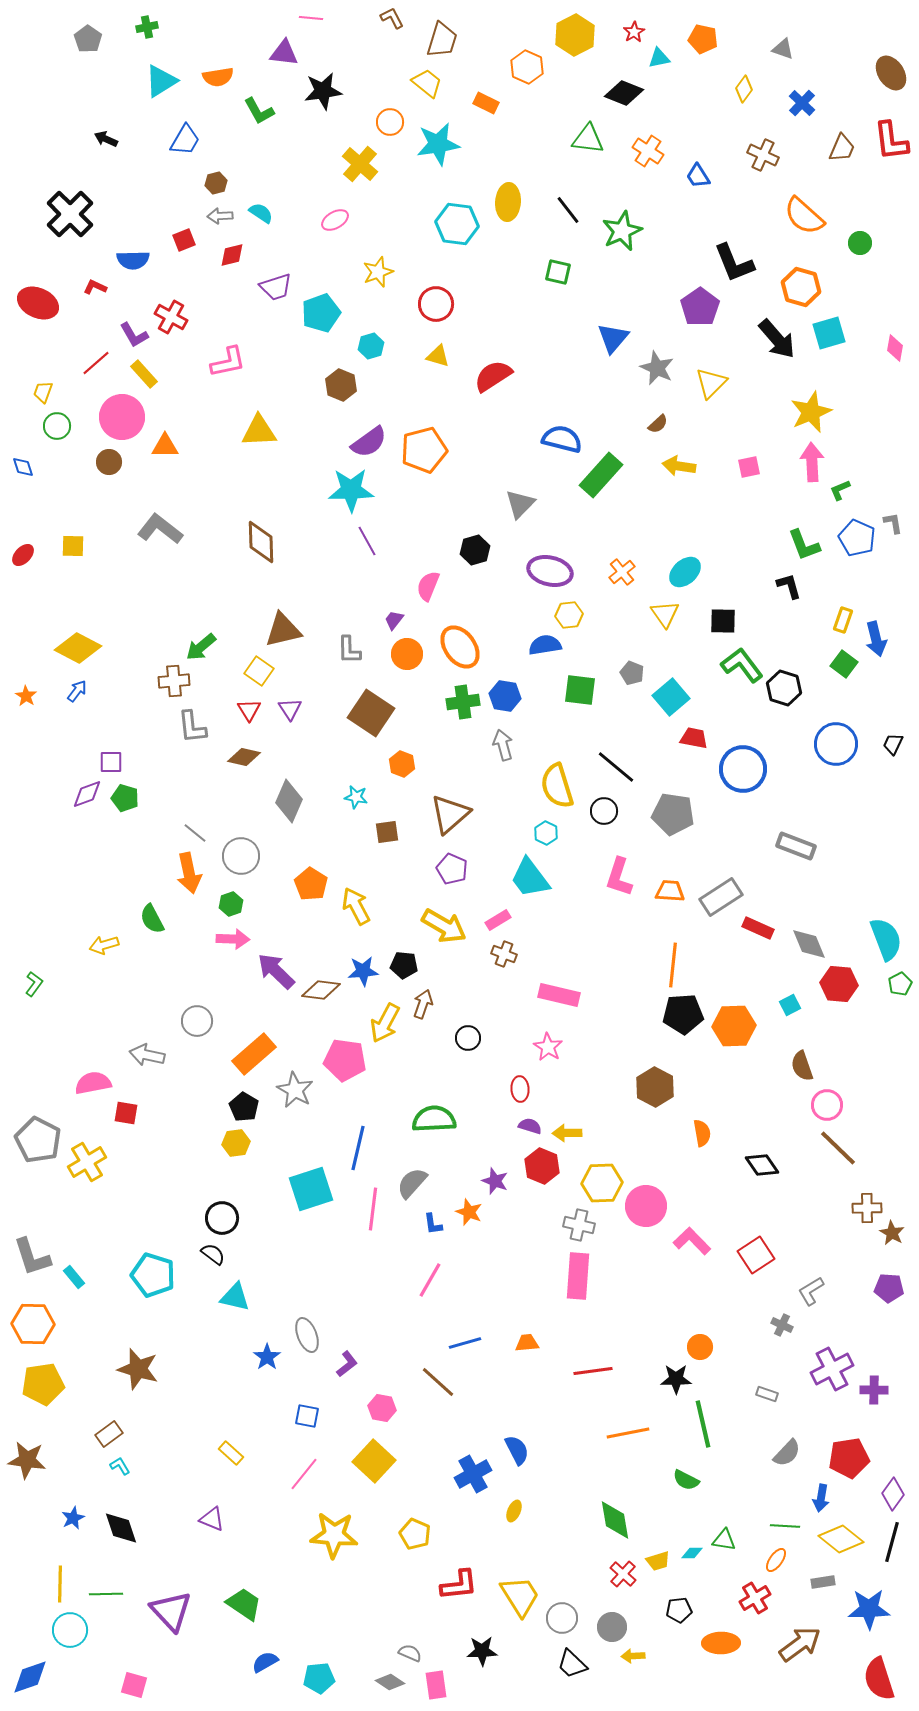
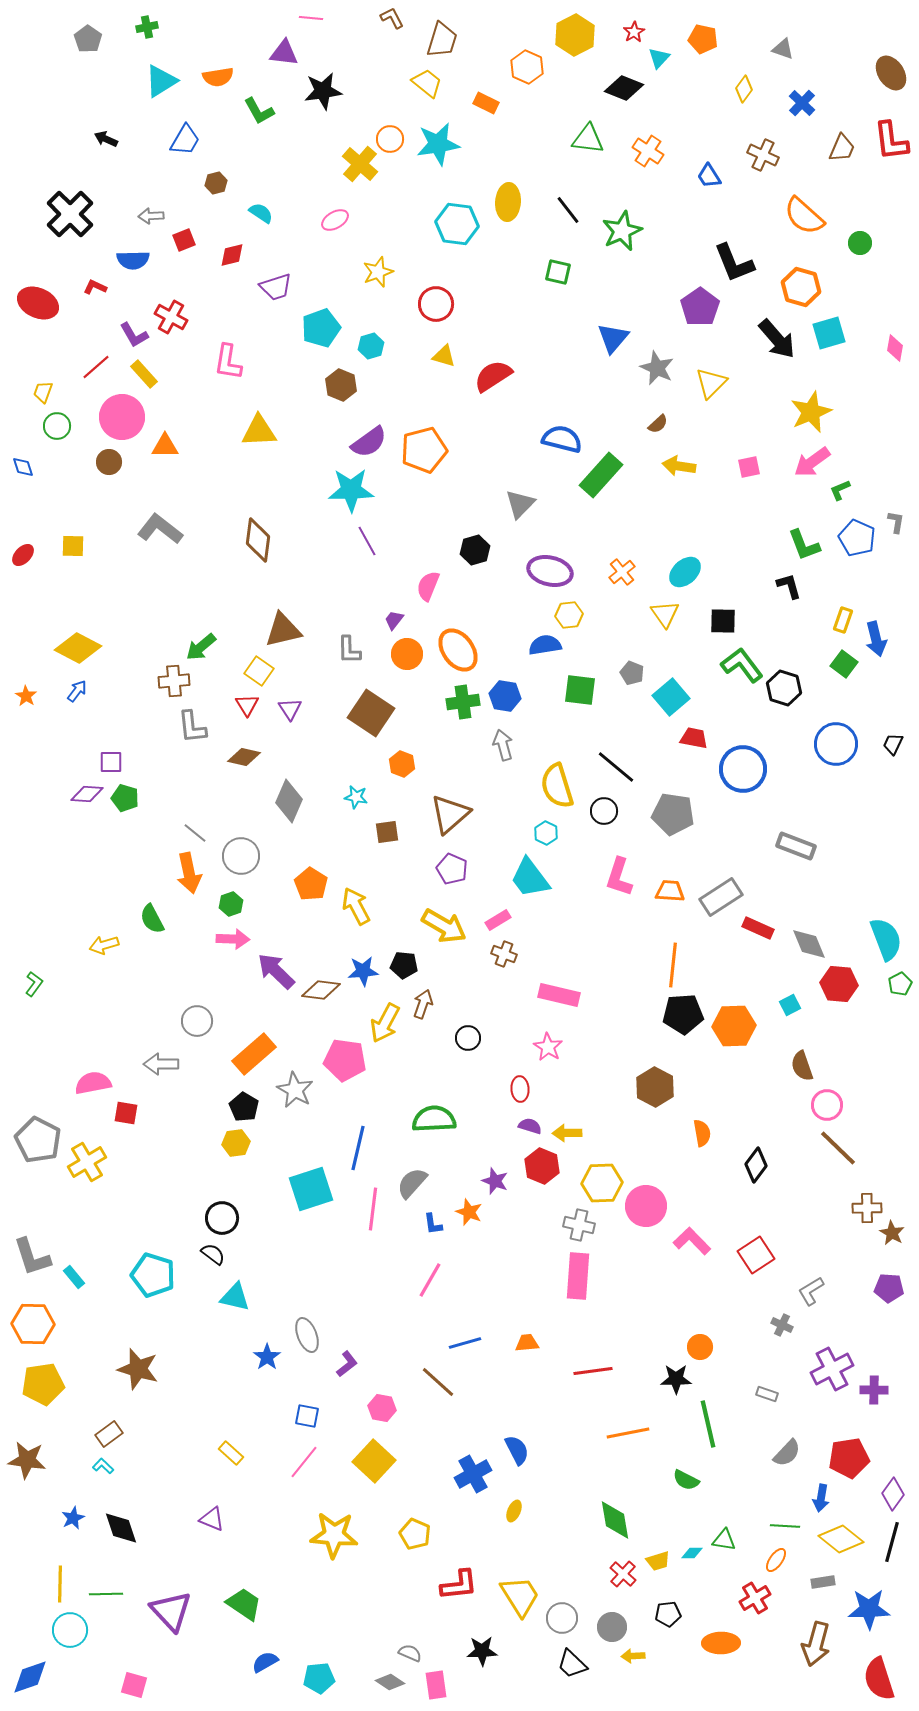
cyan triangle at (659, 58): rotated 35 degrees counterclockwise
black diamond at (624, 93): moved 5 px up
orange circle at (390, 122): moved 17 px down
blue trapezoid at (698, 176): moved 11 px right
gray arrow at (220, 216): moved 69 px left
cyan pentagon at (321, 313): moved 15 px down
yellow triangle at (438, 356): moved 6 px right
pink L-shape at (228, 362): rotated 111 degrees clockwise
red line at (96, 363): moved 4 px down
pink arrow at (812, 462): rotated 123 degrees counterclockwise
gray L-shape at (893, 523): moved 3 px right, 1 px up; rotated 20 degrees clockwise
brown diamond at (261, 542): moved 3 px left, 2 px up; rotated 9 degrees clockwise
orange ellipse at (460, 647): moved 2 px left, 3 px down
red triangle at (249, 710): moved 2 px left, 5 px up
purple diamond at (87, 794): rotated 24 degrees clockwise
gray arrow at (147, 1055): moved 14 px right, 9 px down; rotated 12 degrees counterclockwise
black diamond at (762, 1165): moved 6 px left; rotated 72 degrees clockwise
green line at (703, 1424): moved 5 px right
cyan L-shape at (120, 1466): moved 17 px left; rotated 15 degrees counterclockwise
pink line at (304, 1474): moved 12 px up
black pentagon at (679, 1610): moved 11 px left, 4 px down
brown arrow at (800, 1644): moved 16 px right; rotated 141 degrees clockwise
